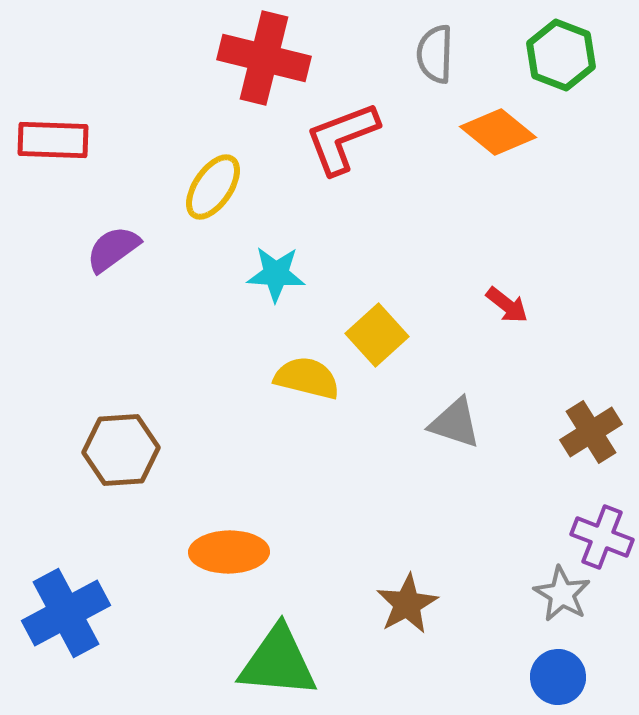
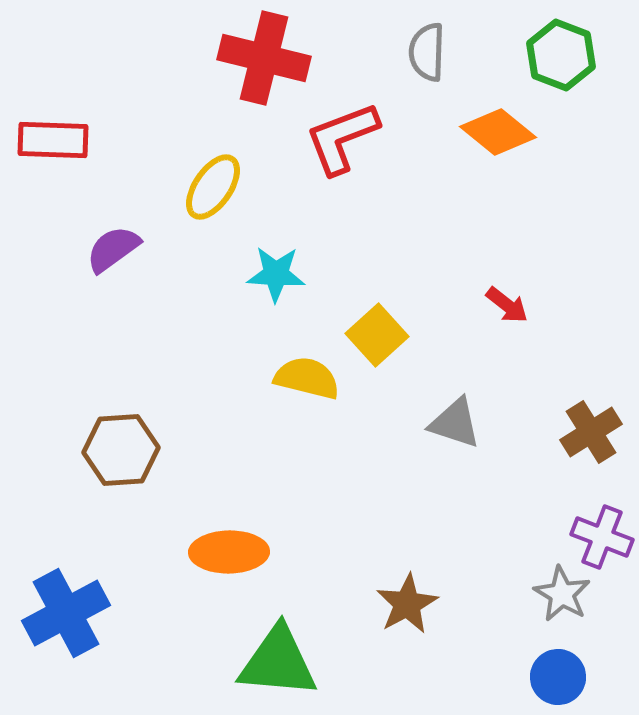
gray semicircle: moved 8 px left, 2 px up
